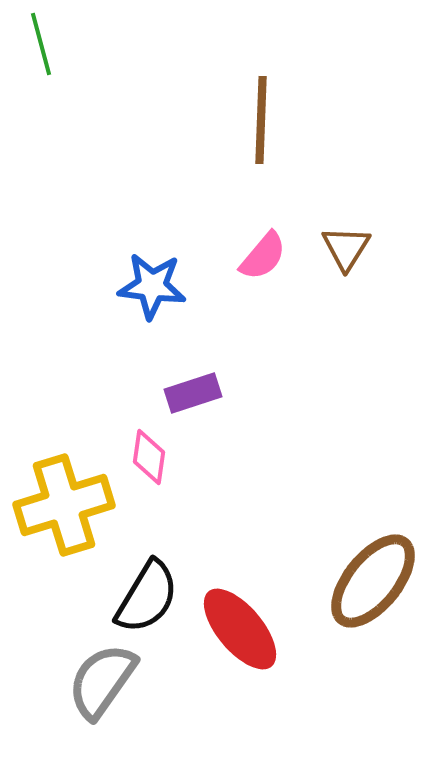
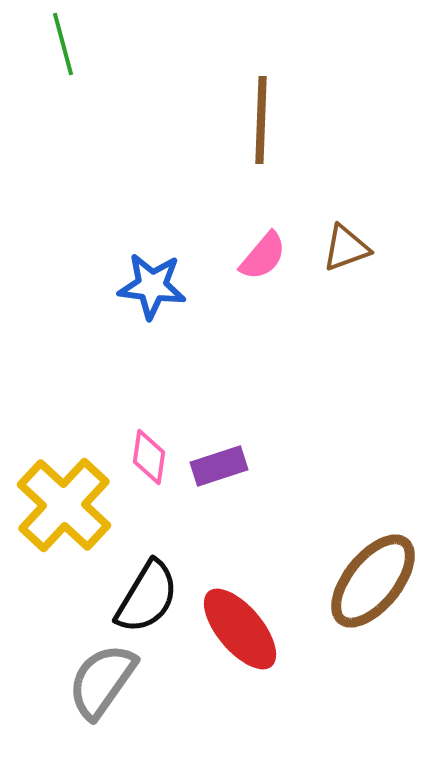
green line: moved 22 px right
brown triangle: rotated 38 degrees clockwise
purple rectangle: moved 26 px right, 73 px down
yellow cross: rotated 30 degrees counterclockwise
